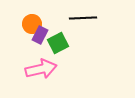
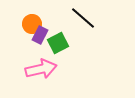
black line: rotated 44 degrees clockwise
